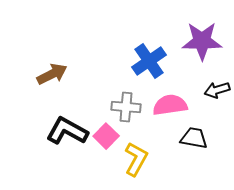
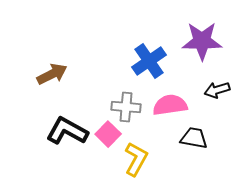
pink square: moved 2 px right, 2 px up
